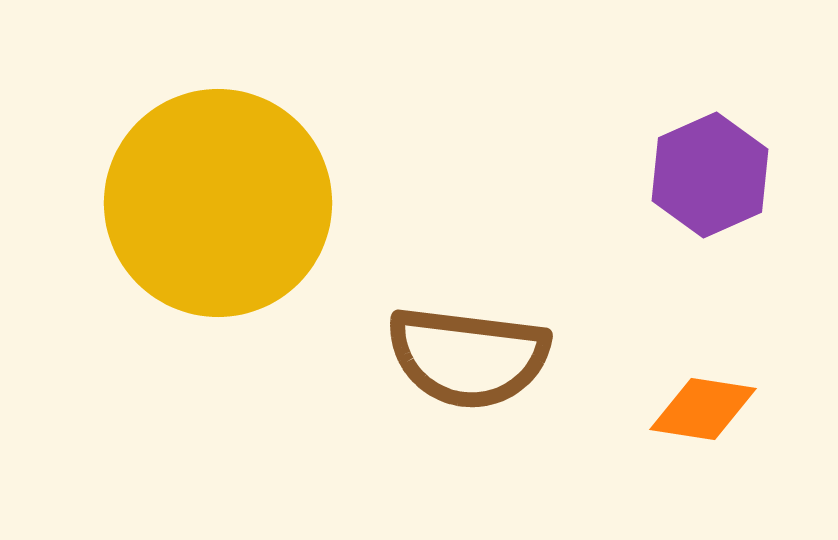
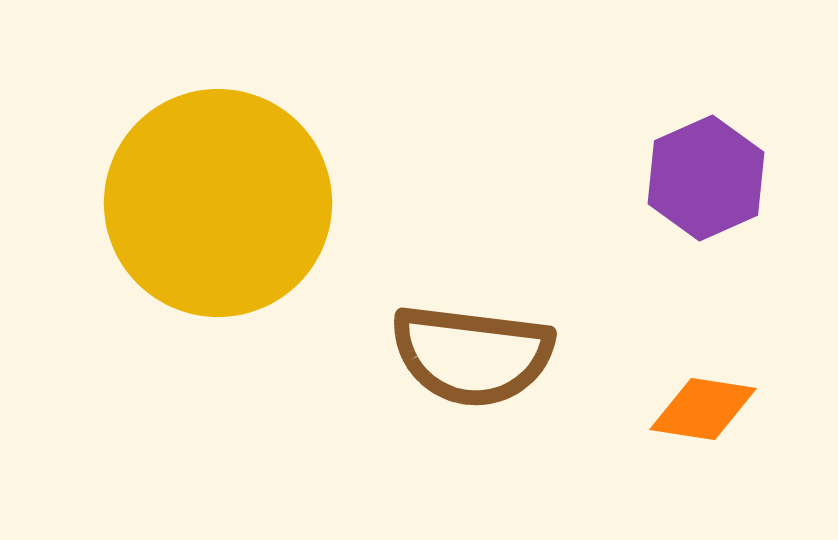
purple hexagon: moved 4 px left, 3 px down
brown semicircle: moved 4 px right, 2 px up
